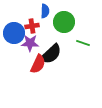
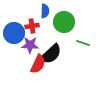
purple star: moved 2 px down
